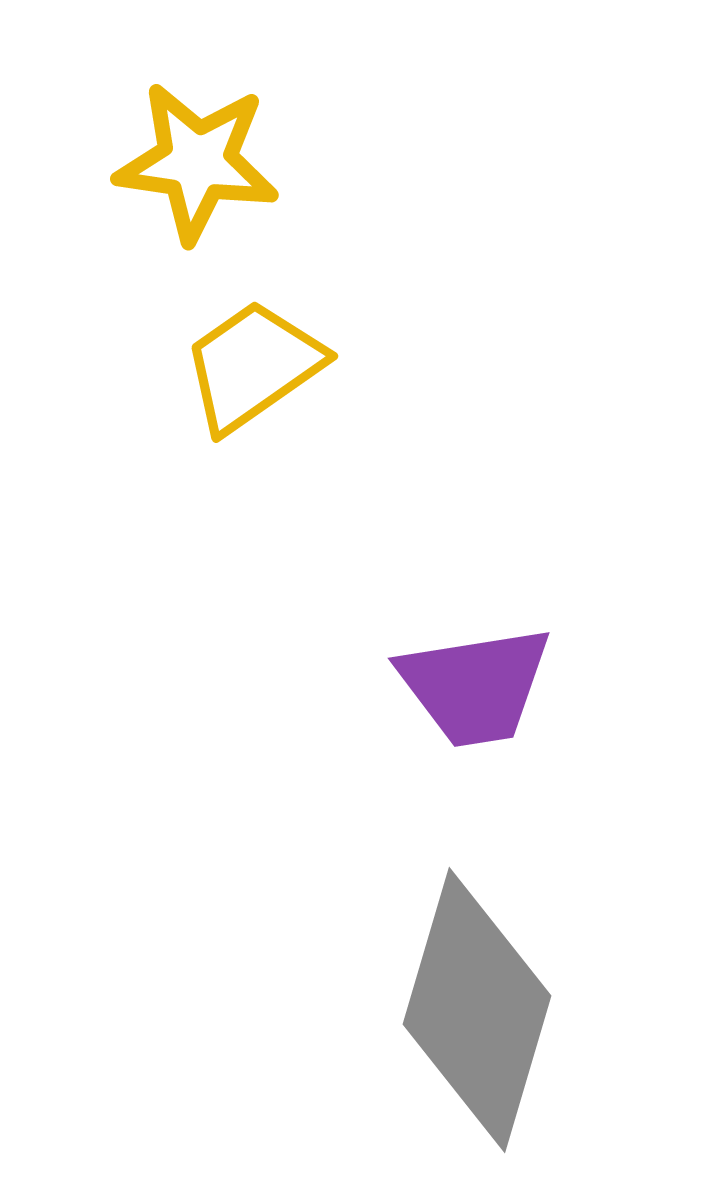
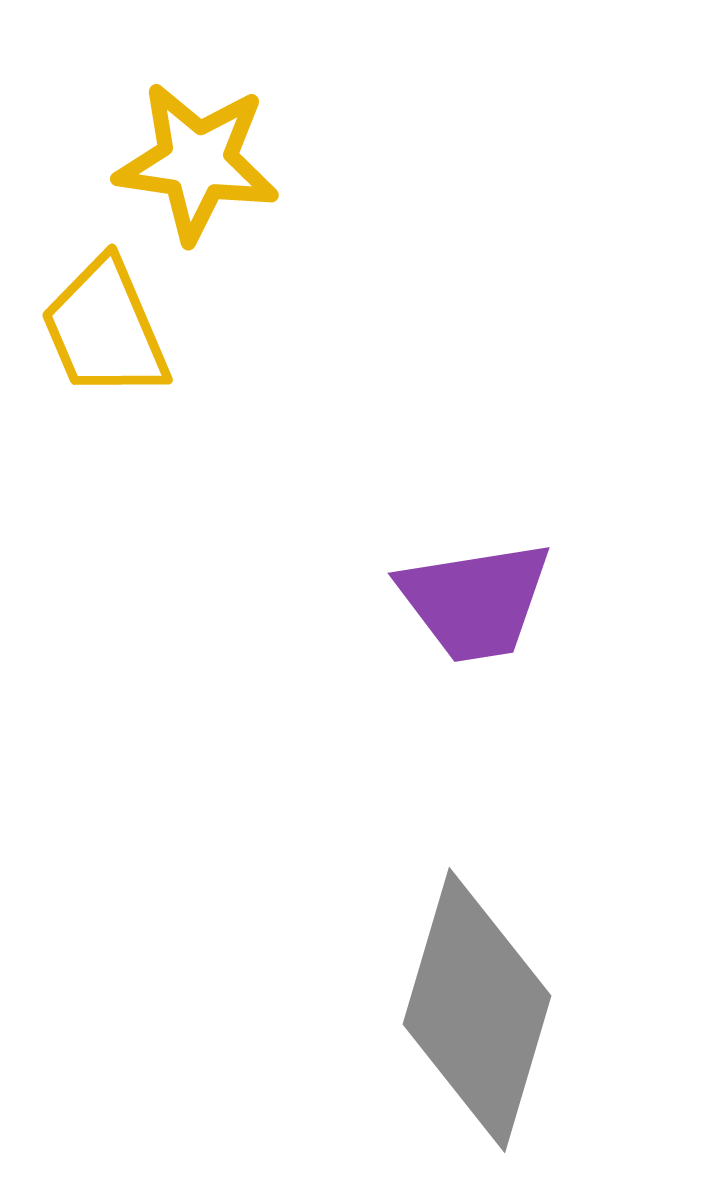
yellow trapezoid: moved 148 px left, 37 px up; rotated 78 degrees counterclockwise
purple trapezoid: moved 85 px up
